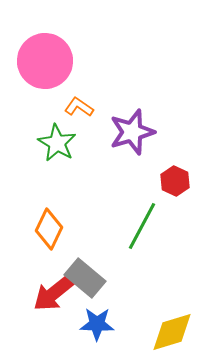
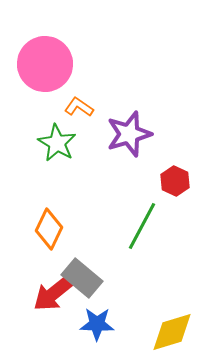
pink circle: moved 3 px down
purple star: moved 3 px left, 2 px down
gray rectangle: moved 3 px left
